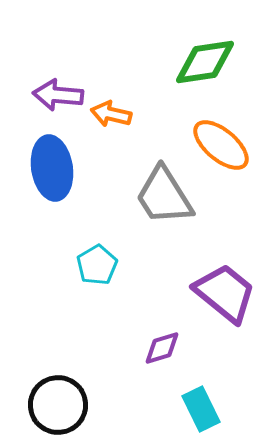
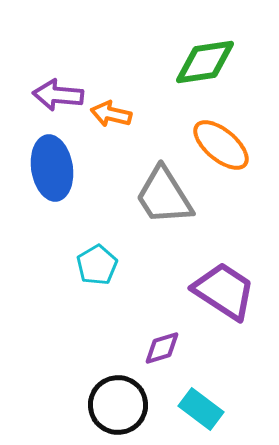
purple trapezoid: moved 1 px left, 2 px up; rotated 6 degrees counterclockwise
black circle: moved 60 px right
cyan rectangle: rotated 27 degrees counterclockwise
